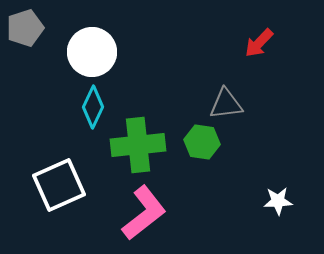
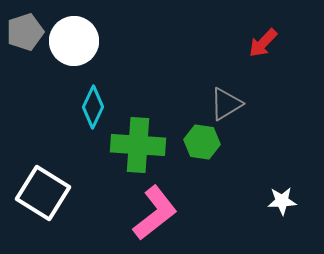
gray pentagon: moved 4 px down
red arrow: moved 4 px right
white circle: moved 18 px left, 11 px up
gray triangle: rotated 24 degrees counterclockwise
green cross: rotated 10 degrees clockwise
white square: moved 16 px left, 8 px down; rotated 34 degrees counterclockwise
white star: moved 4 px right
pink L-shape: moved 11 px right
